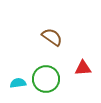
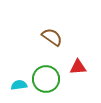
red triangle: moved 5 px left, 1 px up
cyan semicircle: moved 1 px right, 2 px down
